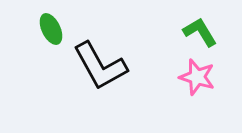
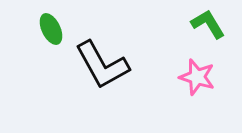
green L-shape: moved 8 px right, 8 px up
black L-shape: moved 2 px right, 1 px up
